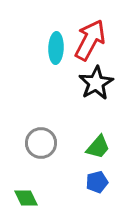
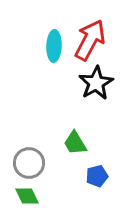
cyan ellipse: moved 2 px left, 2 px up
gray circle: moved 12 px left, 20 px down
green trapezoid: moved 23 px left, 4 px up; rotated 108 degrees clockwise
blue pentagon: moved 6 px up
green diamond: moved 1 px right, 2 px up
